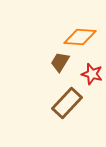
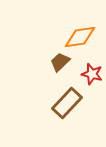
orange diamond: rotated 12 degrees counterclockwise
brown trapezoid: rotated 15 degrees clockwise
